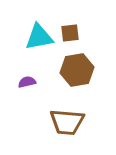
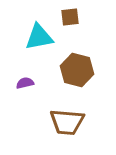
brown square: moved 16 px up
brown hexagon: rotated 24 degrees clockwise
purple semicircle: moved 2 px left, 1 px down
